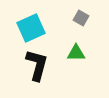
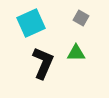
cyan square: moved 5 px up
black L-shape: moved 6 px right, 2 px up; rotated 8 degrees clockwise
